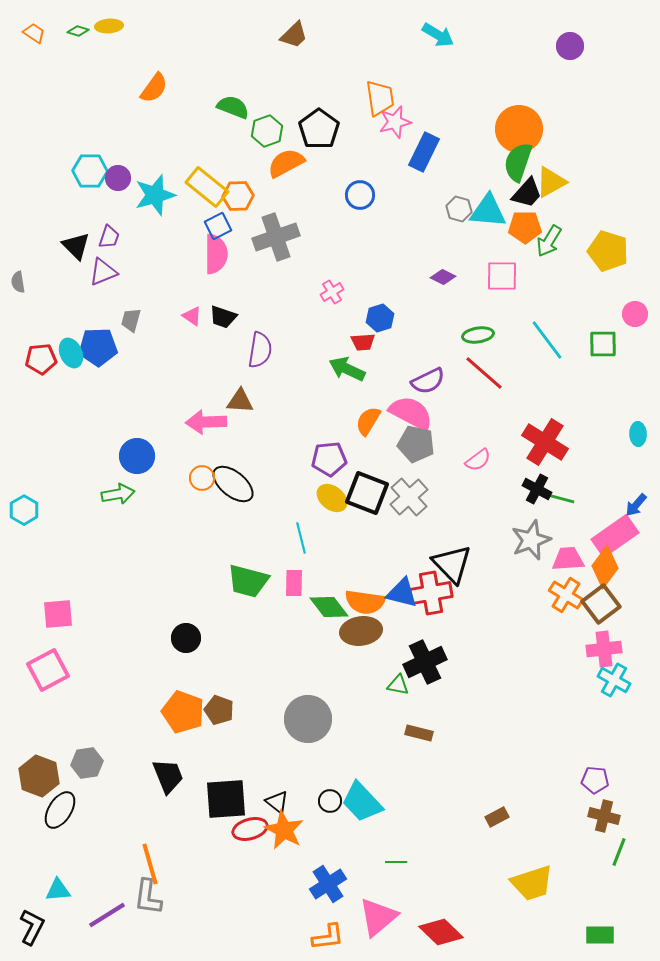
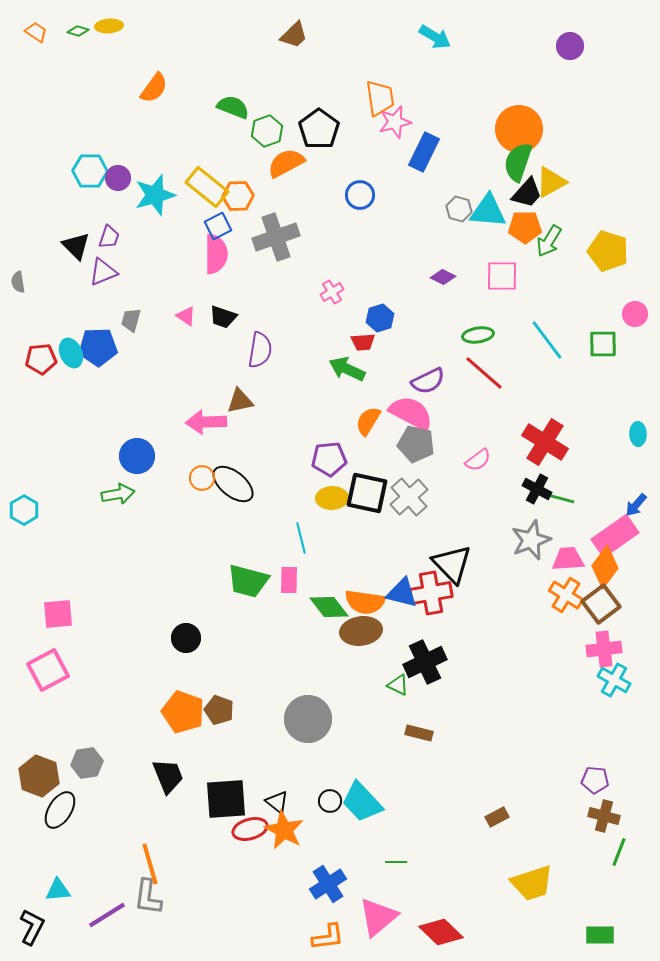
orange trapezoid at (34, 33): moved 2 px right, 1 px up
cyan arrow at (438, 35): moved 3 px left, 2 px down
pink triangle at (192, 316): moved 6 px left
brown triangle at (240, 401): rotated 16 degrees counterclockwise
black square at (367, 493): rotated 9 degrees counterclockwise
yellow ellipse at (332, 498): rotated 40 degrees counterclockwise
pink rectangle at (294, 583): moved 5 px left, 3 px up
green triangle at (398, 685): rotated 15 degrees clockwise
